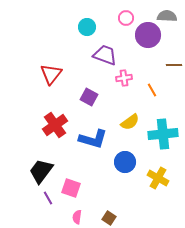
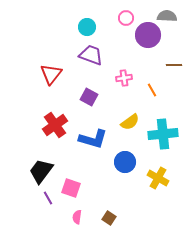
purple trapezoid: moved 14 px left
